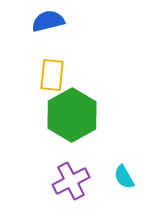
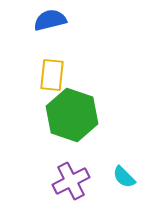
blue semicircle: moved 2 px right, 1 px up
green hexagon: rotated 12 degrees counterclockwise
cyan semicircle: rotated 15 degrees counterclockwise
